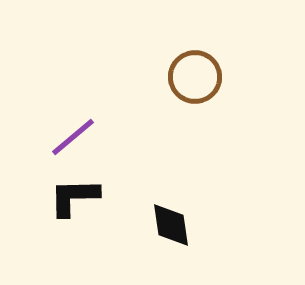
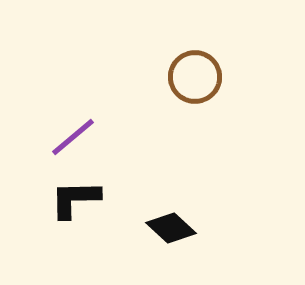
black L-shape: moved 1 px right, 2 px down
black diamond: moved 3 px down; rotated 39 degrees counterclockwise
